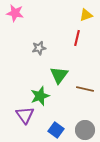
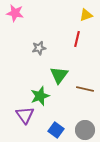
red line: moved 1 px down
